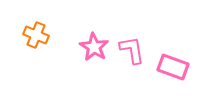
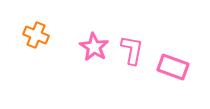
pink L-shape: rotated 20 degrees clockwise
